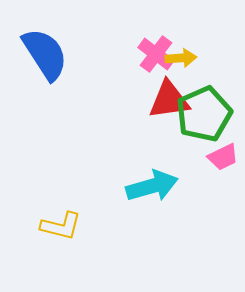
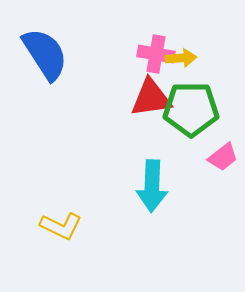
pink cross: rotated 27 degrees counterclockwise
red triangle: moved 18 px left, 2 px up
green pentagon: moved 13 px left, 5 px up; rotated 24 degrees clockwise
pink trapezoid: rotated 12 degrees counterclockwise
cyan arrow: rotated 108 degrees clockwise
yellow L-shape: rotated 12 degrees clockwise
